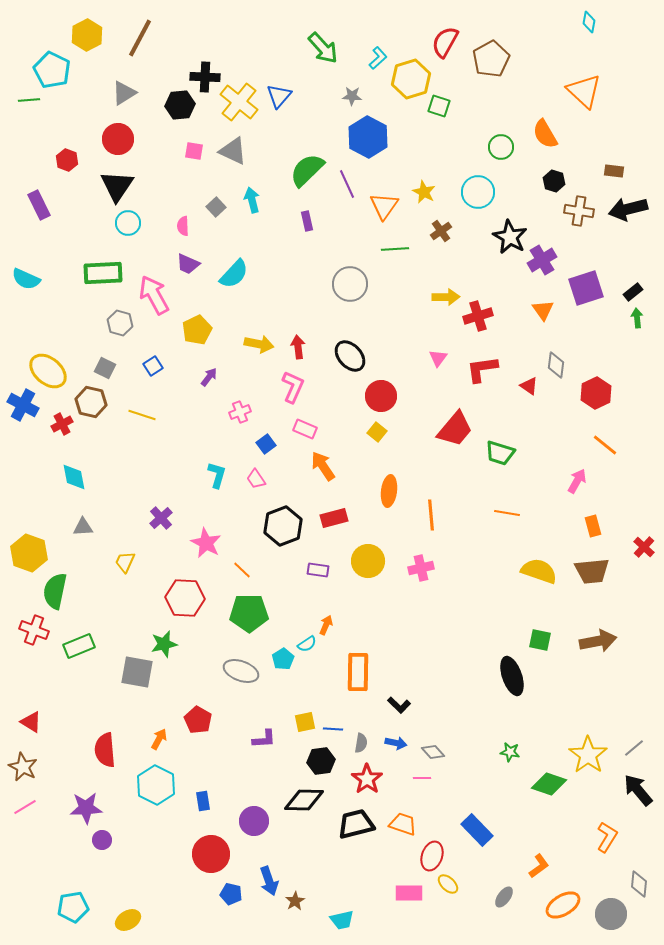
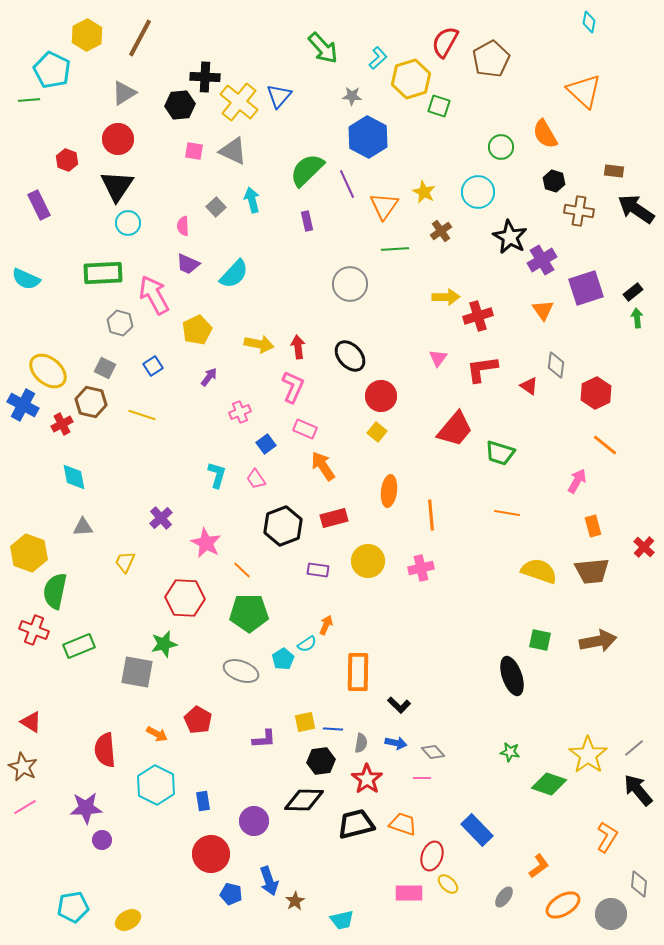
black arrow at (628, 209): moved 8 px right; rotated 48 degrees clockwise
orange arrow at (159, 739): moved 2 px left, 5 px up; rotated 90 degrees clockwise
